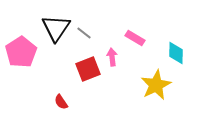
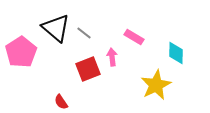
black triangle: rotated 24 degrees counterclockwise
pink rectangle: moved 1 px left, 1 px up
